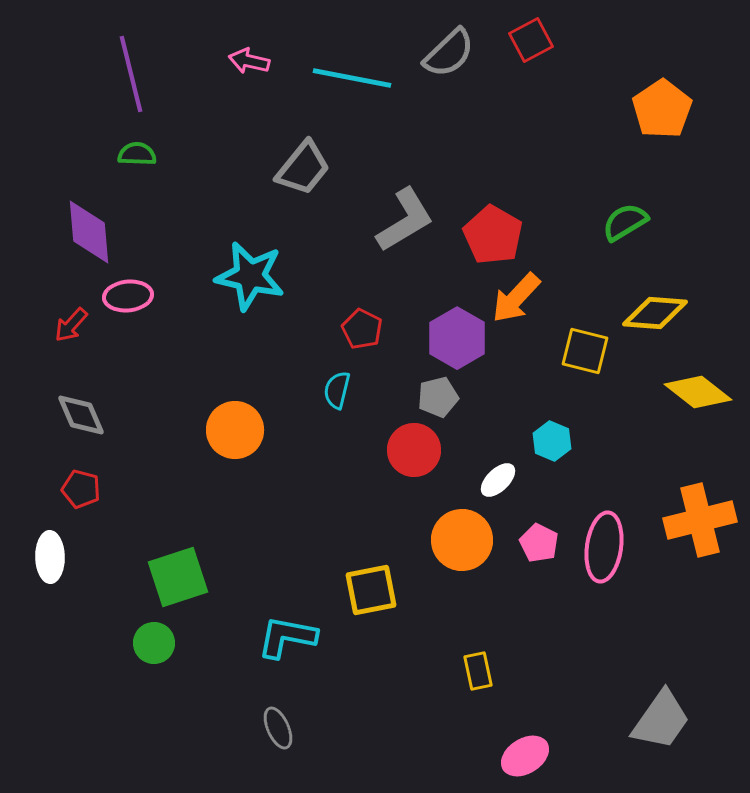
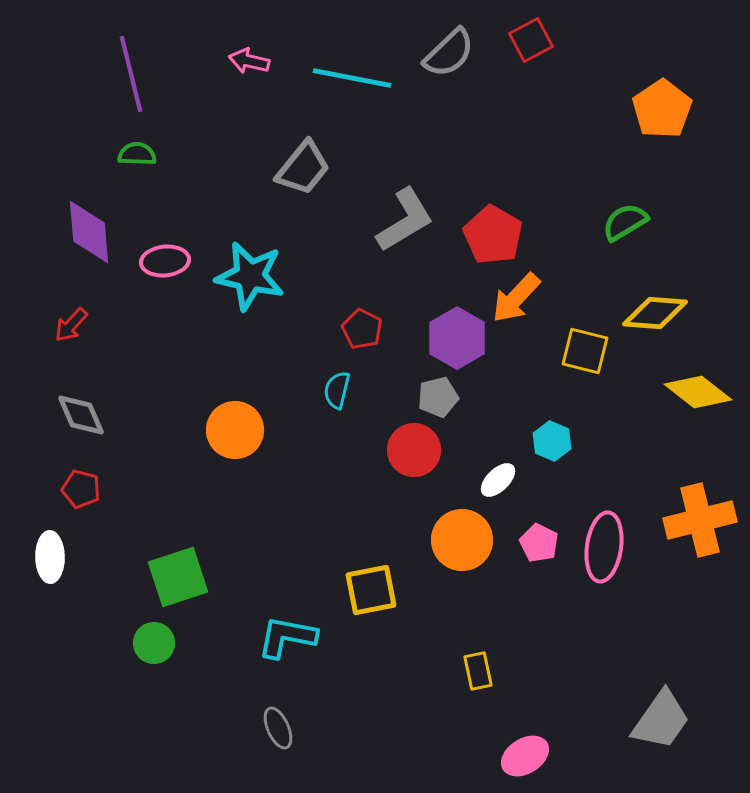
pink ellipse at (128, 296): moved 37 px right, 35 px up
